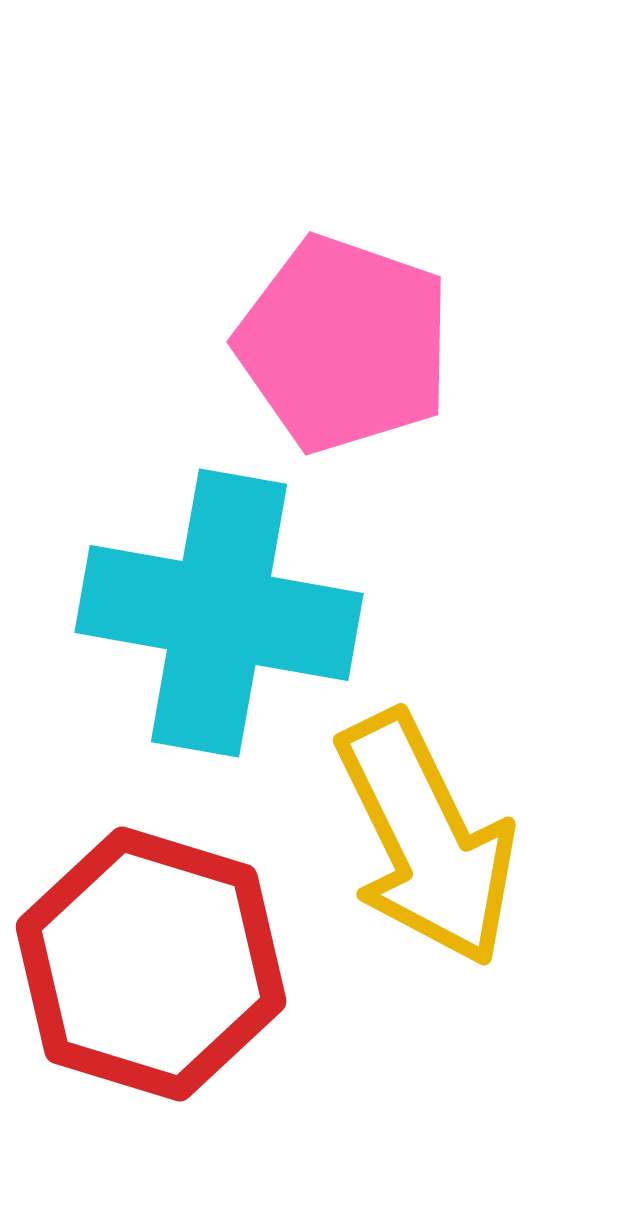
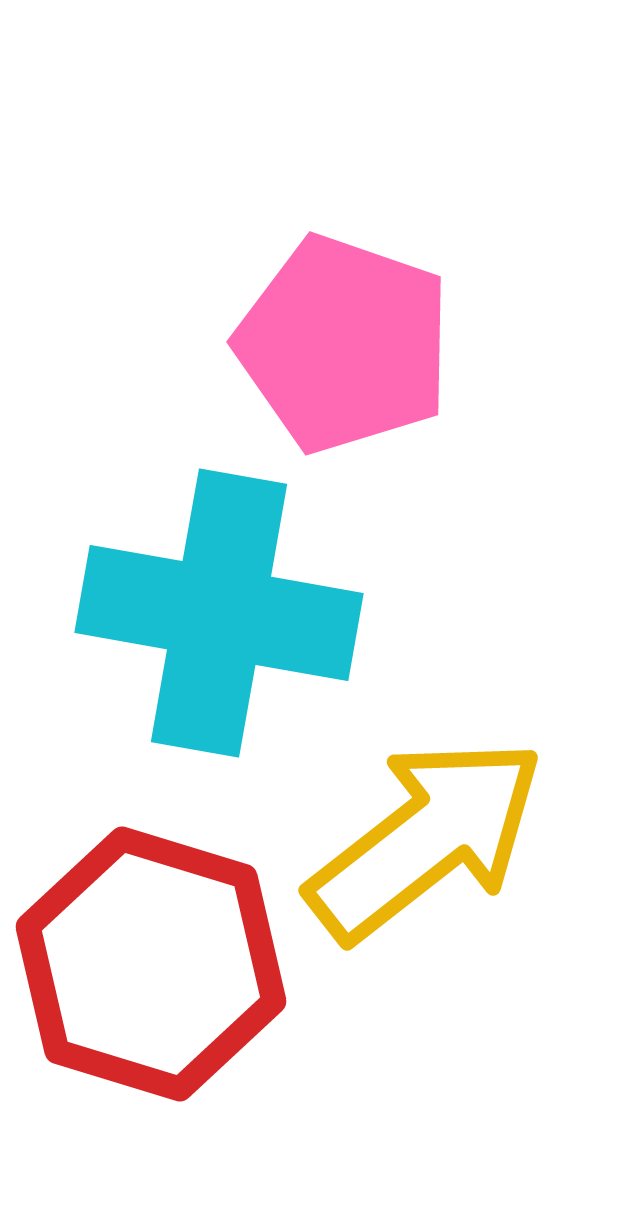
yellow arrow: rotated 102 degrees counterclockwise
